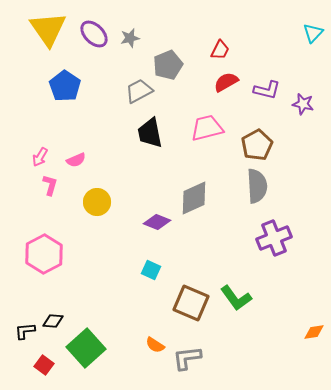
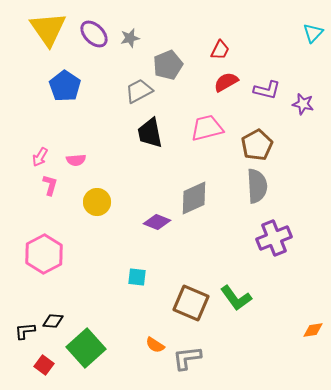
pink semicircle: rotated 18 degrees clockwise
cyan square: moved 14 px left, 7 px down; rotated 18 degrees counterclockwise
orange diamond: moved 1 px left, 2 px up
